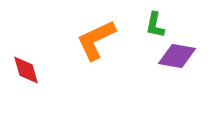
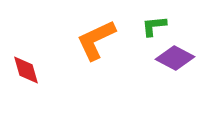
green L-shape: moved 1 px left, 1 px down; rotated 72 degrees clockwise
purple diamond: moved 2 px left, 2 px down; rotated 18 degrees clockwise
